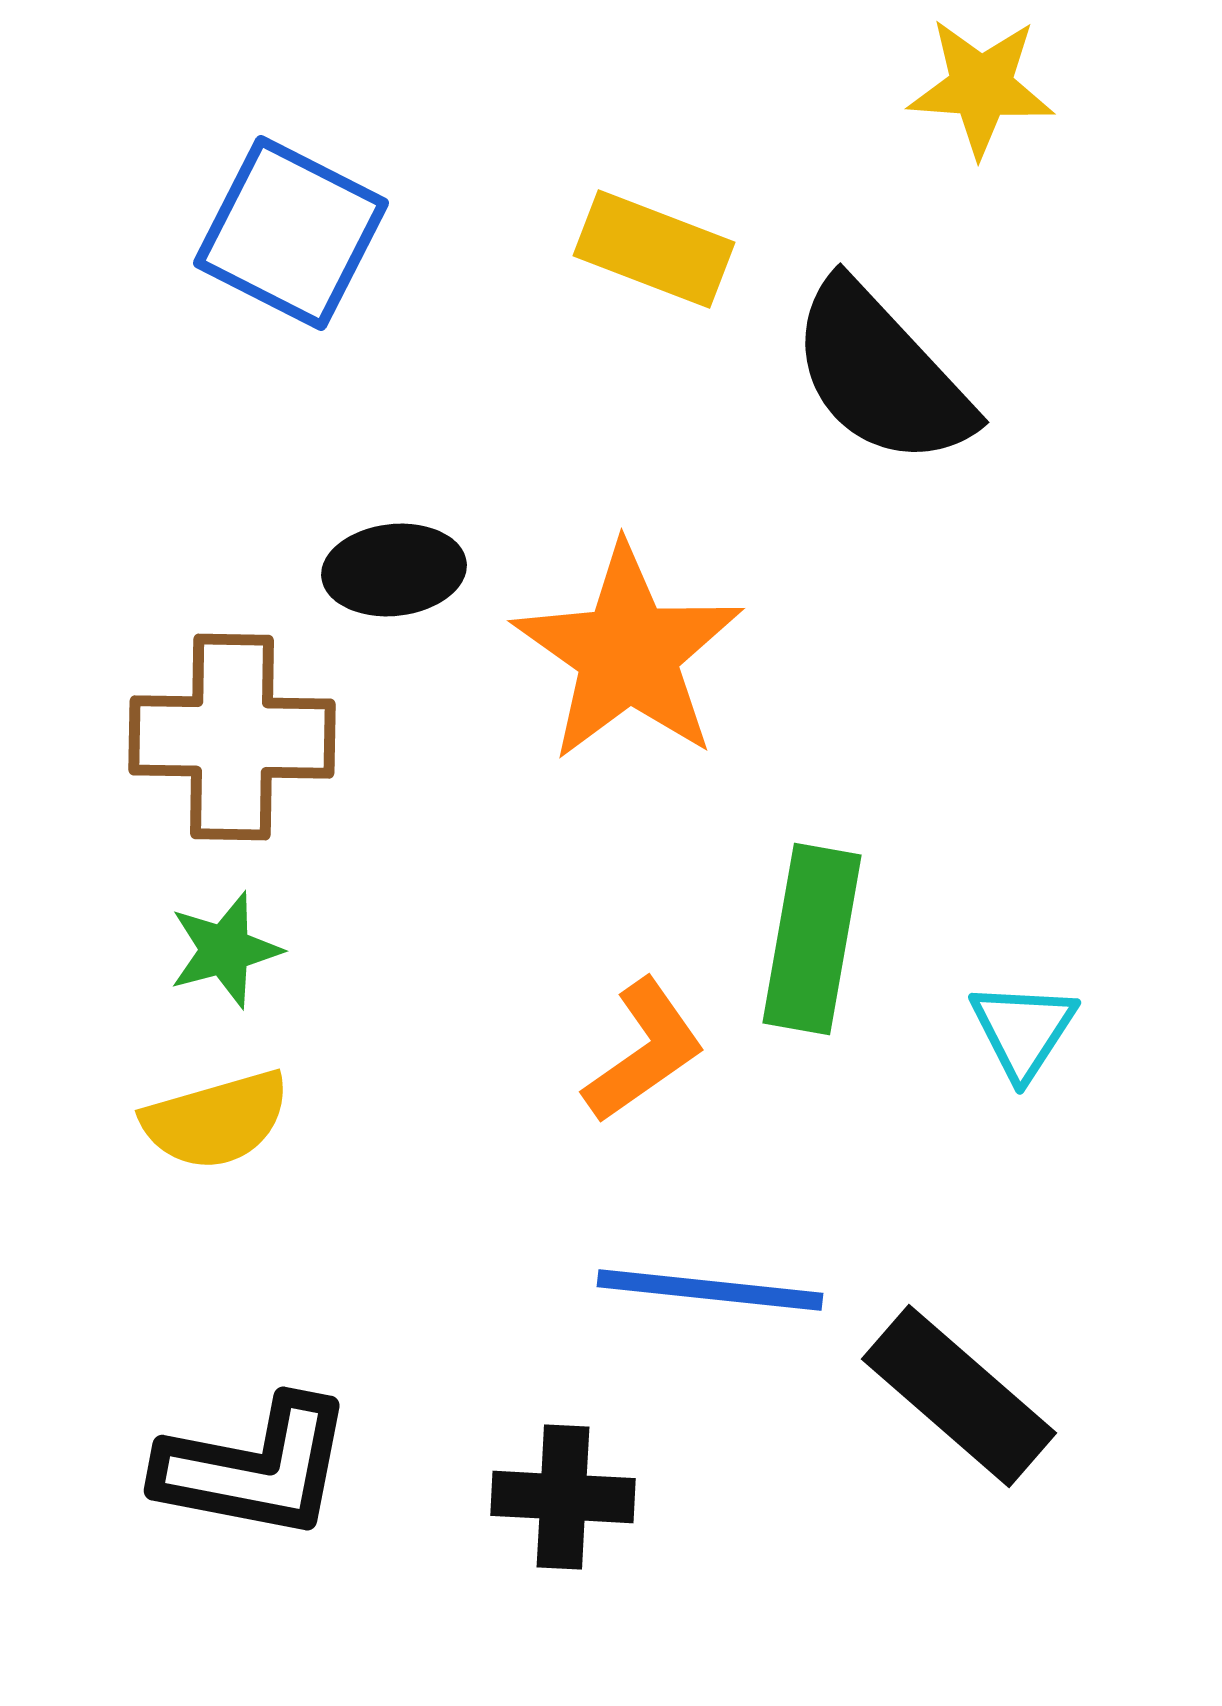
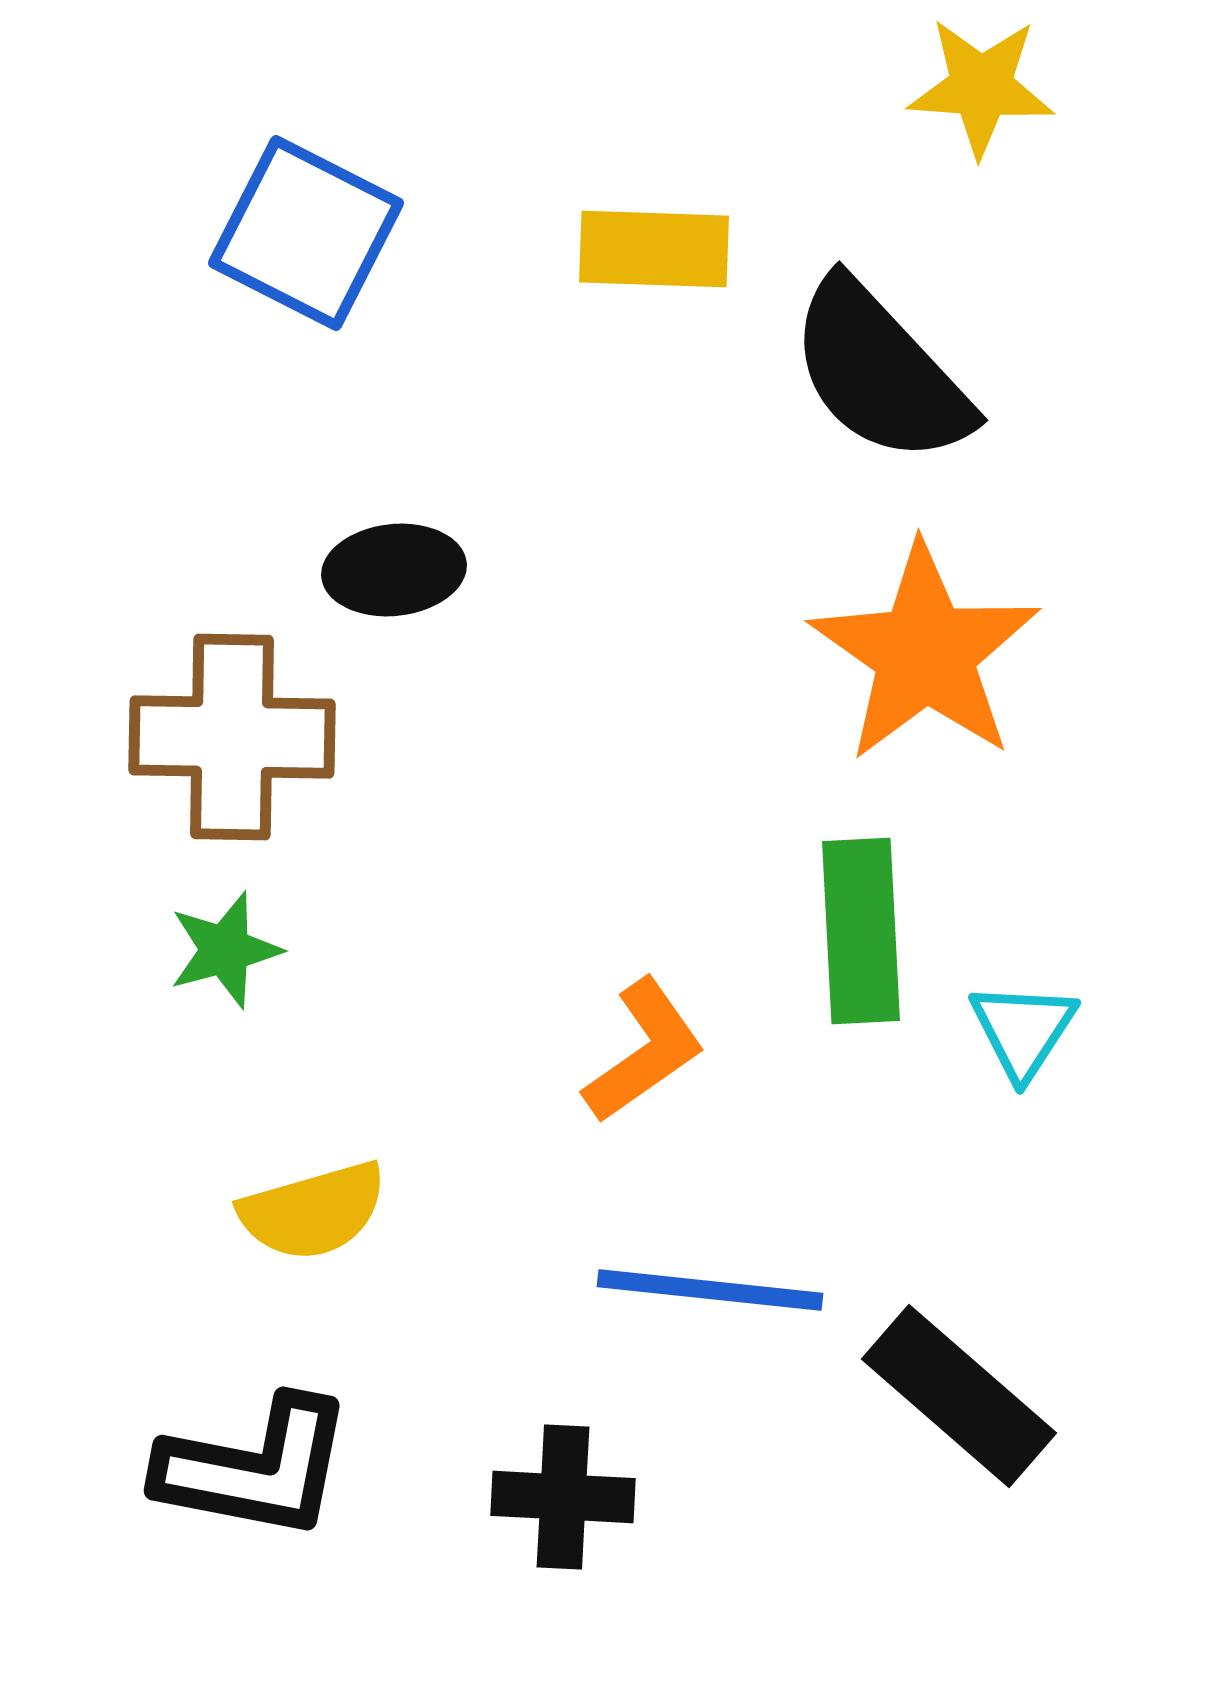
blue square: moved 15 px right
yellow rectangle: rotated 19 degrees counterclockwise
black semicircle: moved 1 px left, 2 px up
orange star: moved 297 px right
green rectangle: moved 49 px right, 8 px up; rotated 13 degrees counterclockwise
yellow semicircle: moved 97 px right, 91 px down
